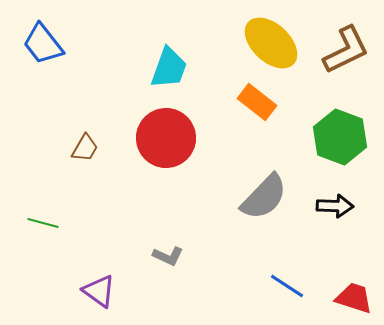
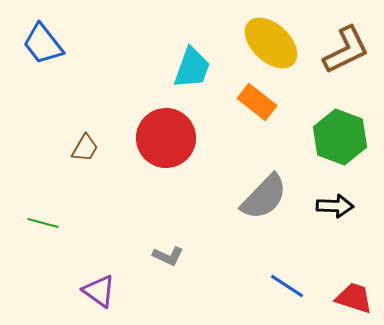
cyan trapezoid: moved 23 px right
